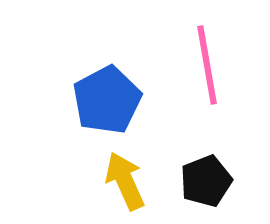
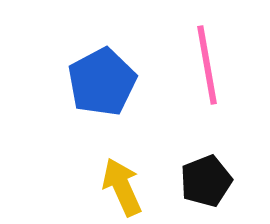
blue pentagon: moved 5 px left, 18 px up
yellow arrow: moved 3 px left, 6 px down
